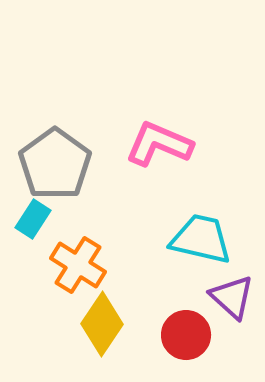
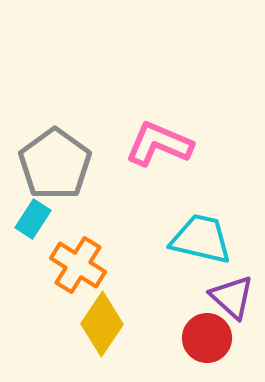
red circle: moved 21 px right, 3 px down
